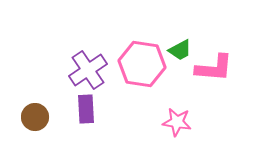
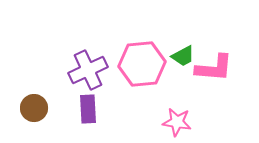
green trapezoid: moved 3 px right, 6 px down
pink hexagon: rotated 15 degrees counterclockwise
purple cross: rotated 9 degrees clockwise
purple rectangle: moved 2 px right
brown circle: moved 1 px left, 9 px up
